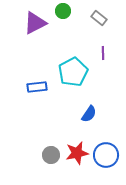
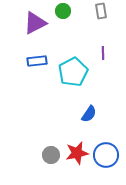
gray rectangle: moved 2 px right, 7 px up; rotated 42 degrees clockwise
blue rectangle: moved 26 px up
